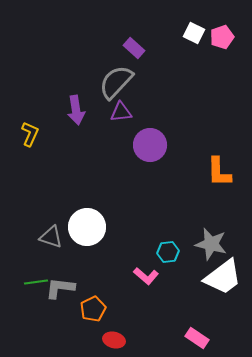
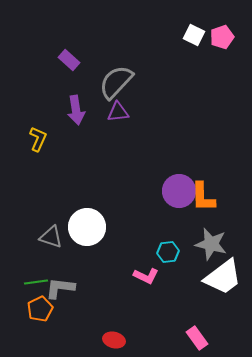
white square: moved 2 px down
purple rectangle: moved 65 px left, 12 px down
purple triangle: moved 3 px left
yellow L-shape: moved 8 px right, 5 px down
purple circle: moved 29 px right, 46 px down
orange L-shape: moved 16 px left, 25 px down
pink L-shape: rotated 15 degrees counterclockwise
orange pentagon: moved 53 px left
pink rectangle: rotated 20 degrees clockwise
